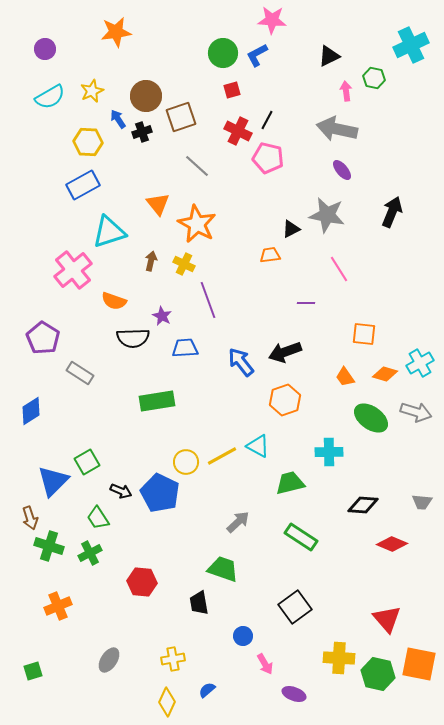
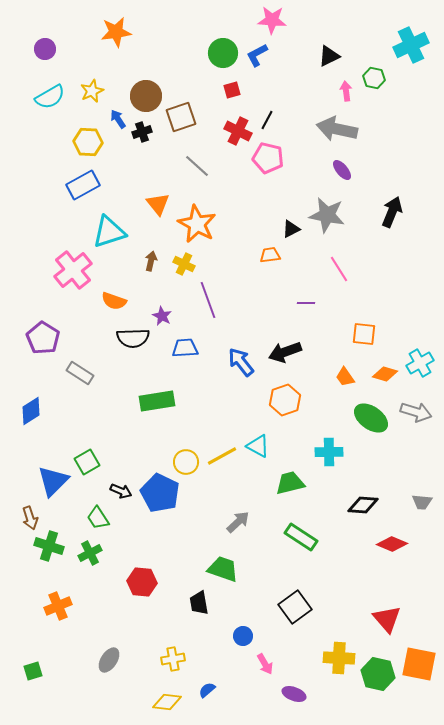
yellow diamond at (167, 702): rotated 72 degrees clockwise
